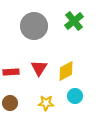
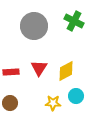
green cross: rotated 24 degrees counterclockwise
cyan circle: moved 1 px right
yellow star: moved 7 px right
